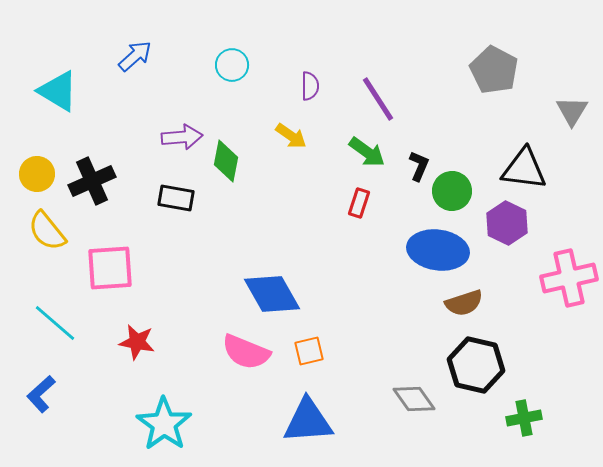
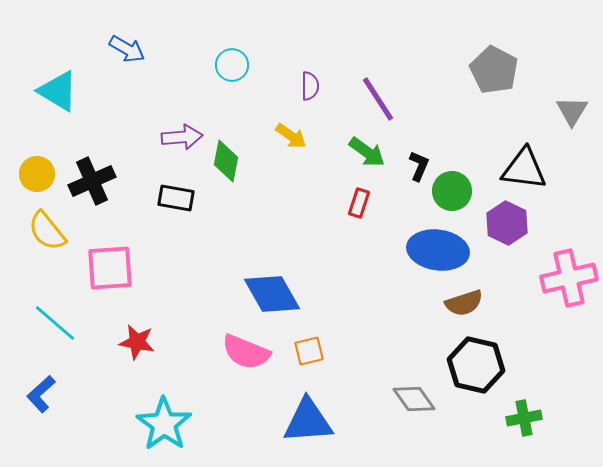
blue arrow: moved 8 px left, 7 px up; rotated 72 degrees clockwise
